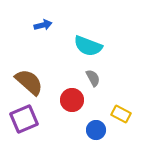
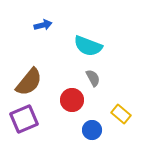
brown semicircle: rotated 88 degrees clockwise
yellow rectangle: rotated 12 degrees clockwise
blue circle: moved 4 px left
